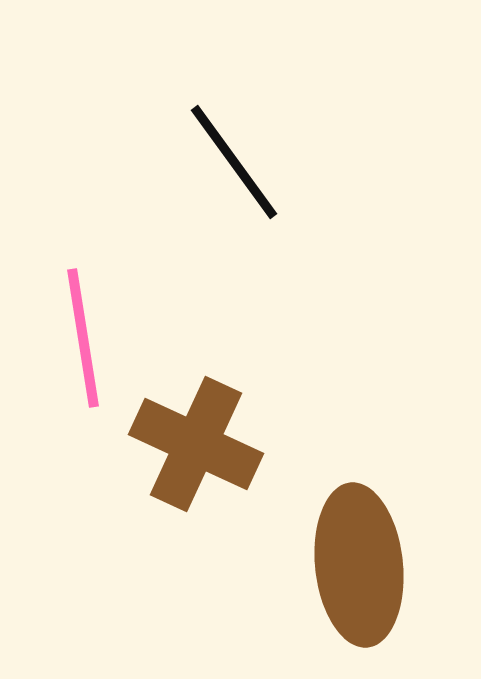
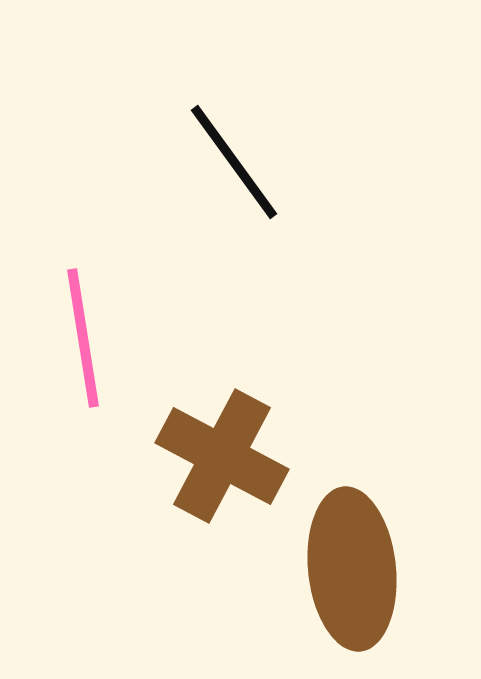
brown cross: moved 26 px right, 12 px down; rotated 3 degrees clockwise
brown ellipse: moved 7 px left, 4 px down
